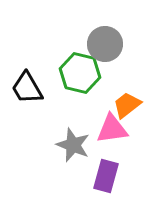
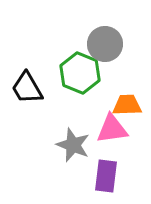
green hexagon: rotated 9 degrees clockwise
orange trapezoid: rotated 36 degrees clockwise
purple rectangle: rotated 8 degrees counterclockwise
